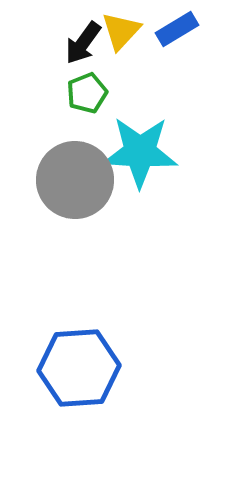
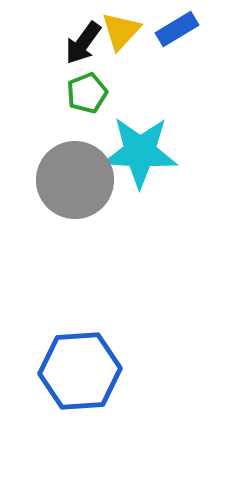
blue hexagon: moved 1 px right, 3 px down
